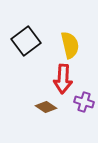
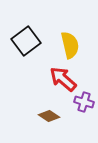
red arrow: rotated 128 degrees clockwise
brown diamond: moved 3 px right, 9 px down
